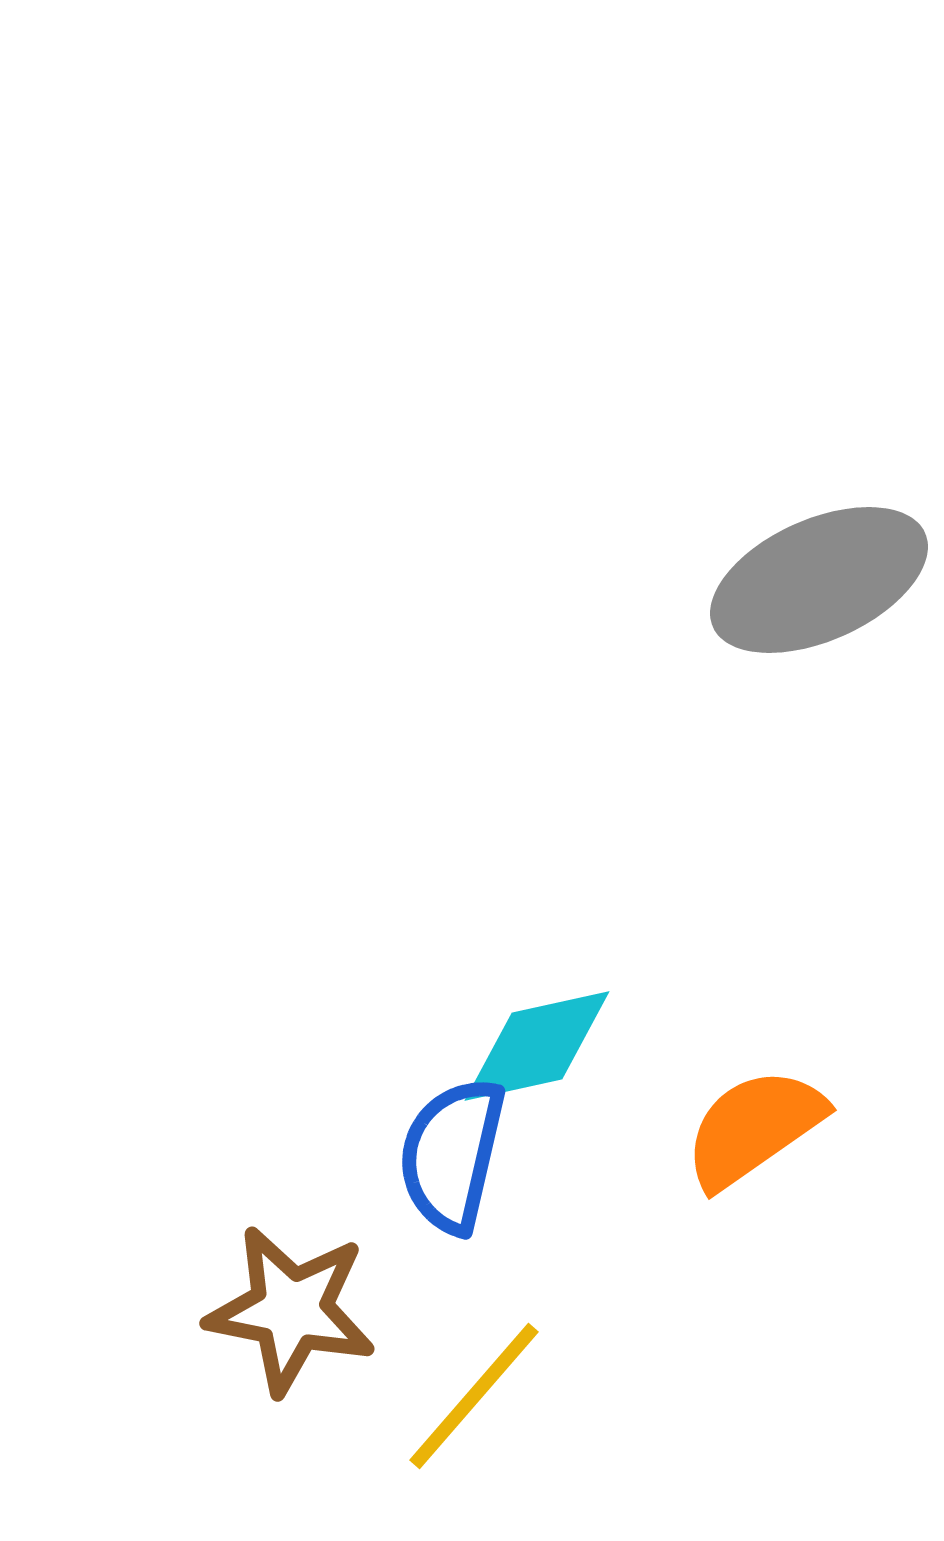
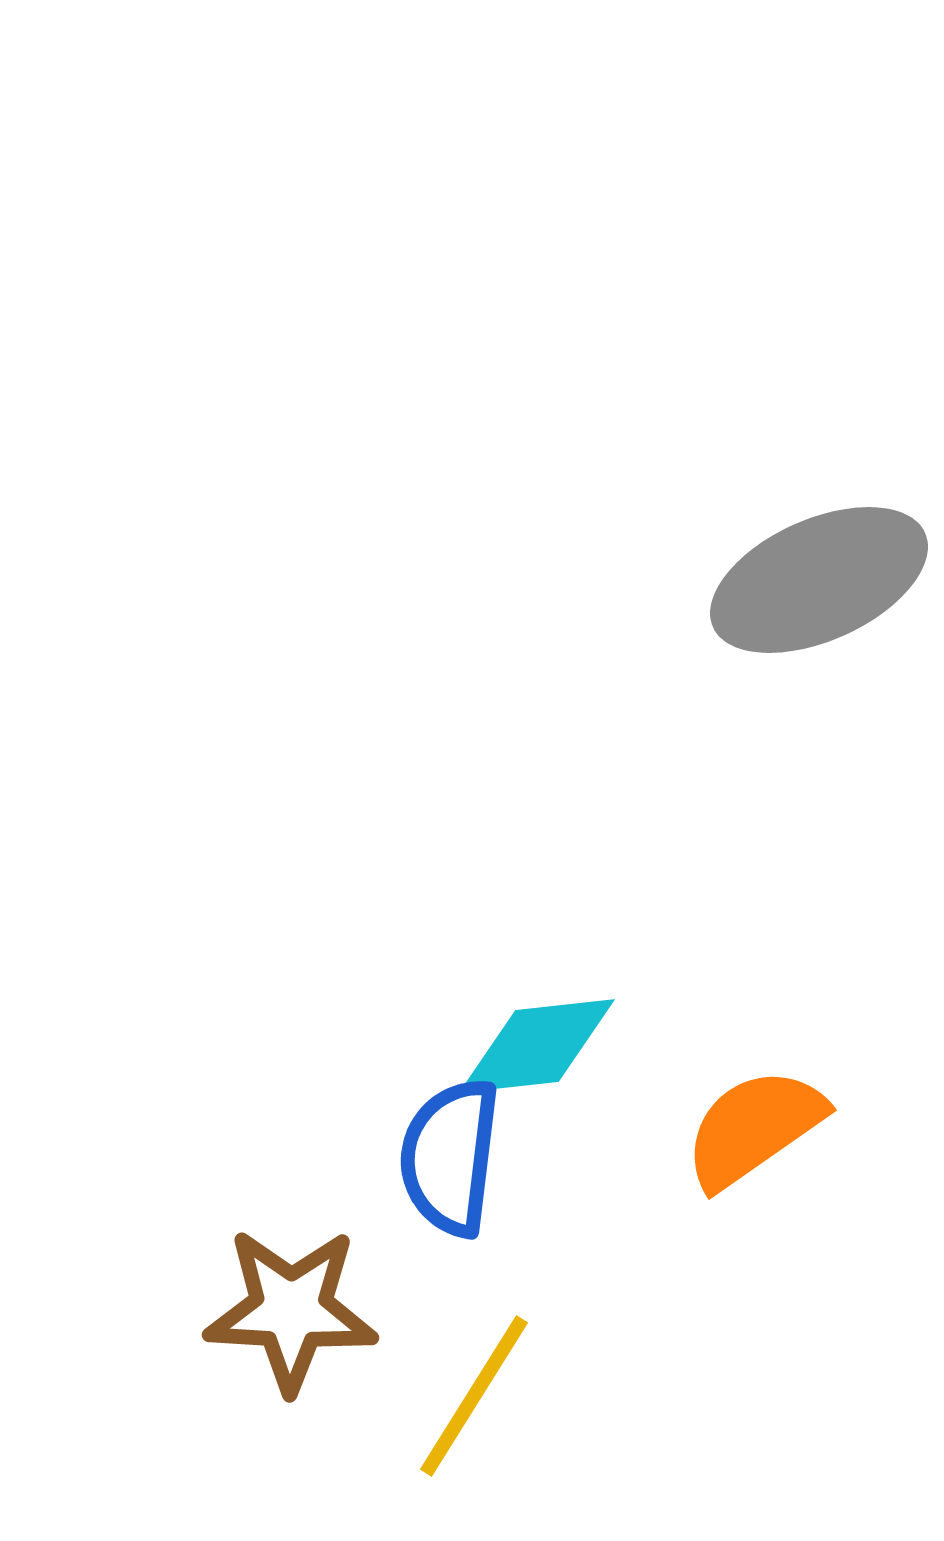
cyan diamond: rotated 6 degrees clockwise
blue semicircle: moved 2 px left, 2 px down; rotated 6 degrees counterclockwise
brown star: rotated 8 degrees counterclockwise
yellow line: rotated 9 degrees counterclockwise
